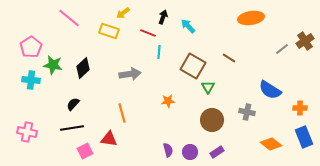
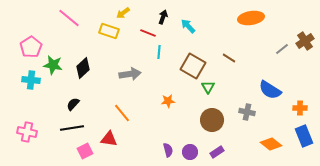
orange line: rotated 24 degrees counterclockwise
blue rectangle: moved 1 px up
